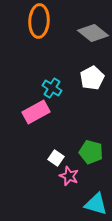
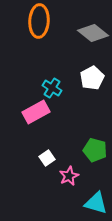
green pentagon: moved 4 px right, 2 px up
white square: moved 9 px left; rotated 21 degrees clockwise
pink star: rotated 24 degrees clockwise
cyan triangle: moved 1 px up
